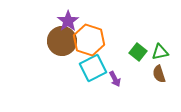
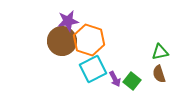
purple star: rotated 25 degrees clockwise
green square: moved 6 px left, 29 px down
cyan square: moved 1 px down
